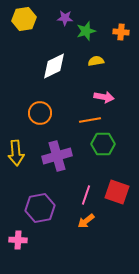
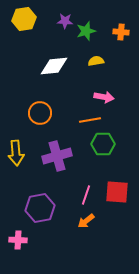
purple star: moved 3 px down
white diamond: rotated 20 degrees clockwise
red square: rotated 15 degrees counterclockwise
